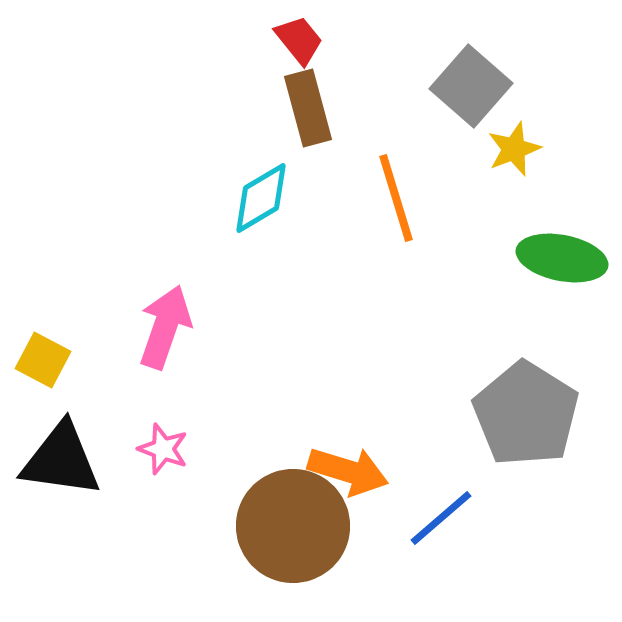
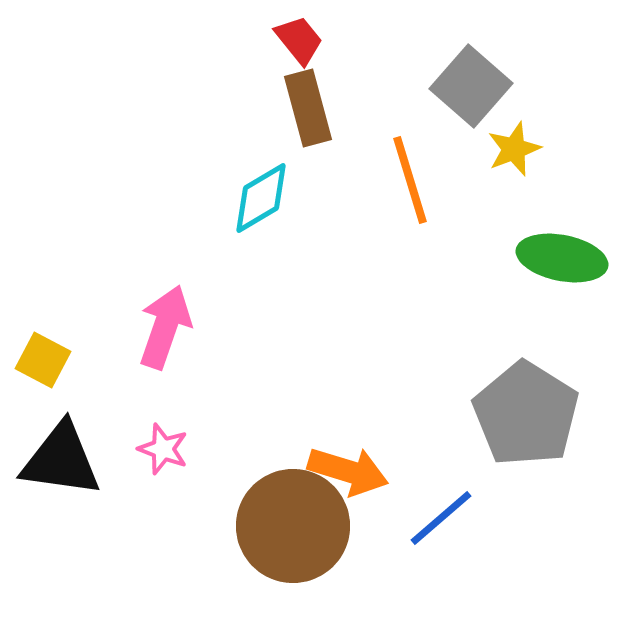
orange line: moved 14 px right, 18 px up
